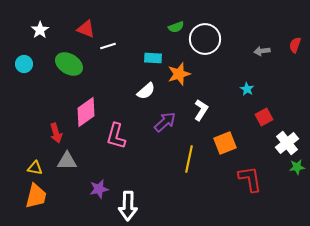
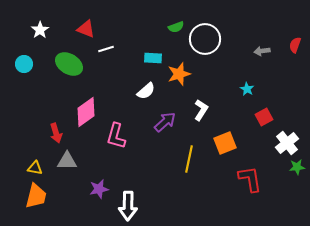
white line: moved 2 px left, 3 px down
